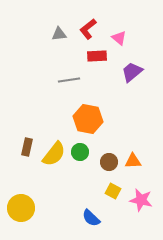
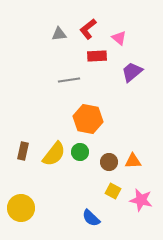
brown rectangle: moved 4 px left, 4 px down
